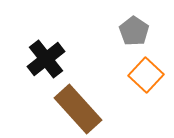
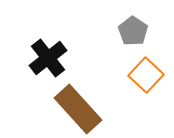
gray pentagon: moved 1 px left
black cross: moved 2 px right, 1 px up
